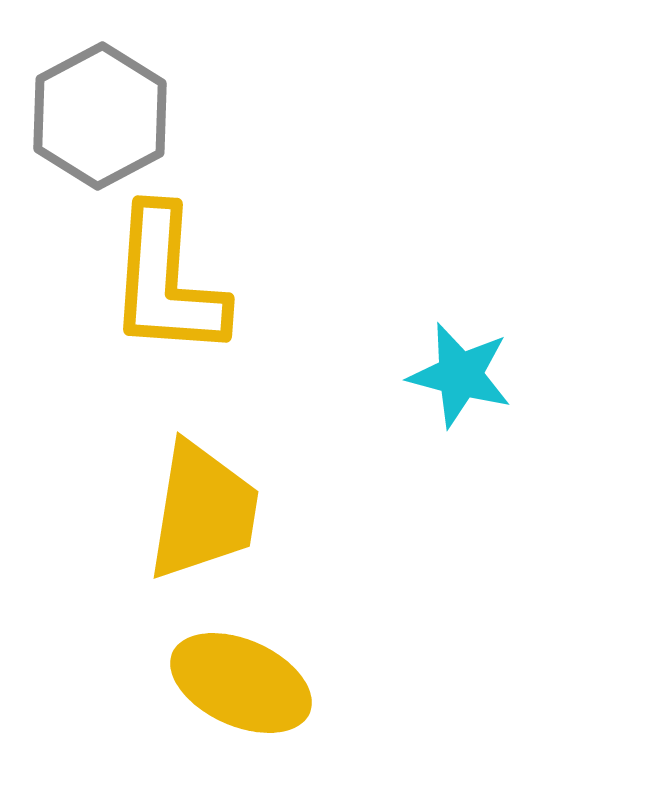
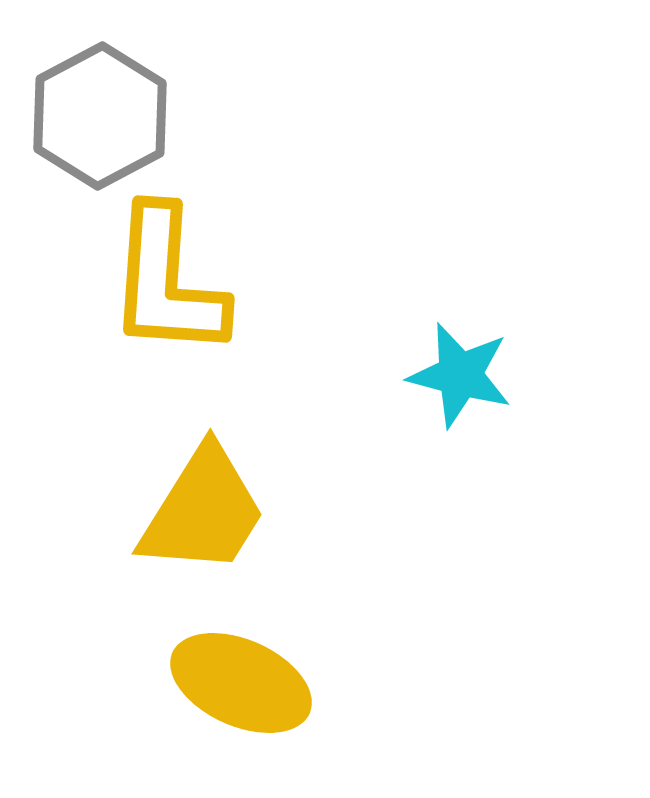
yellow trapezoid: rotated 23 degrees clockwise
